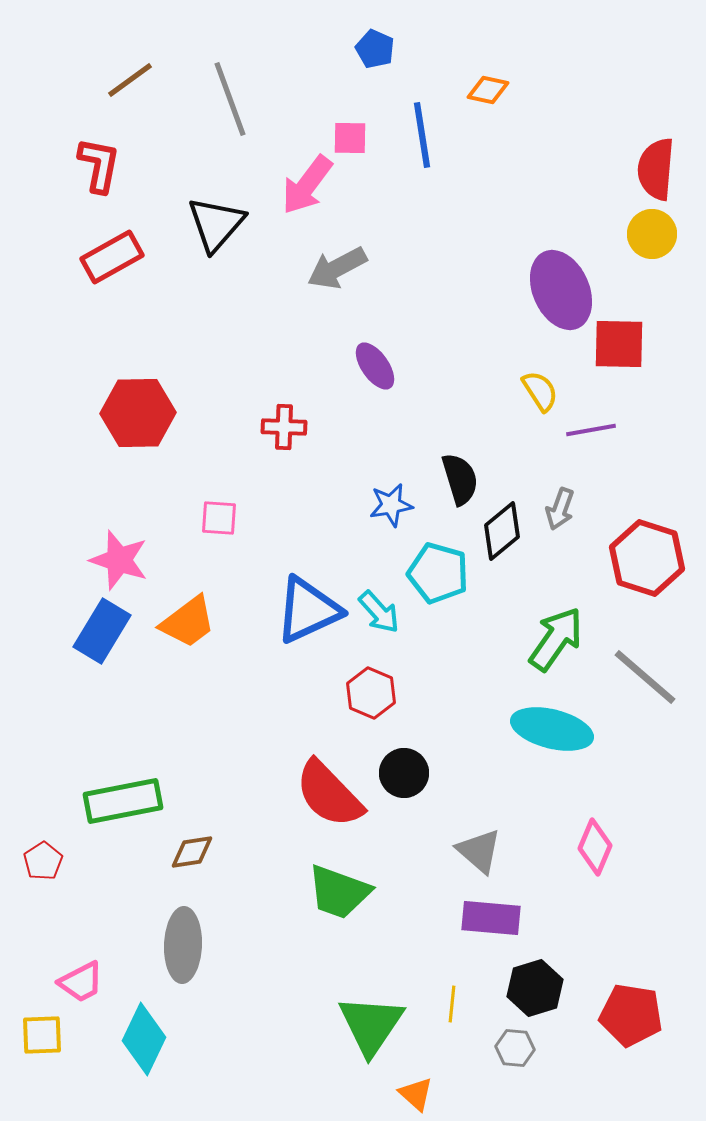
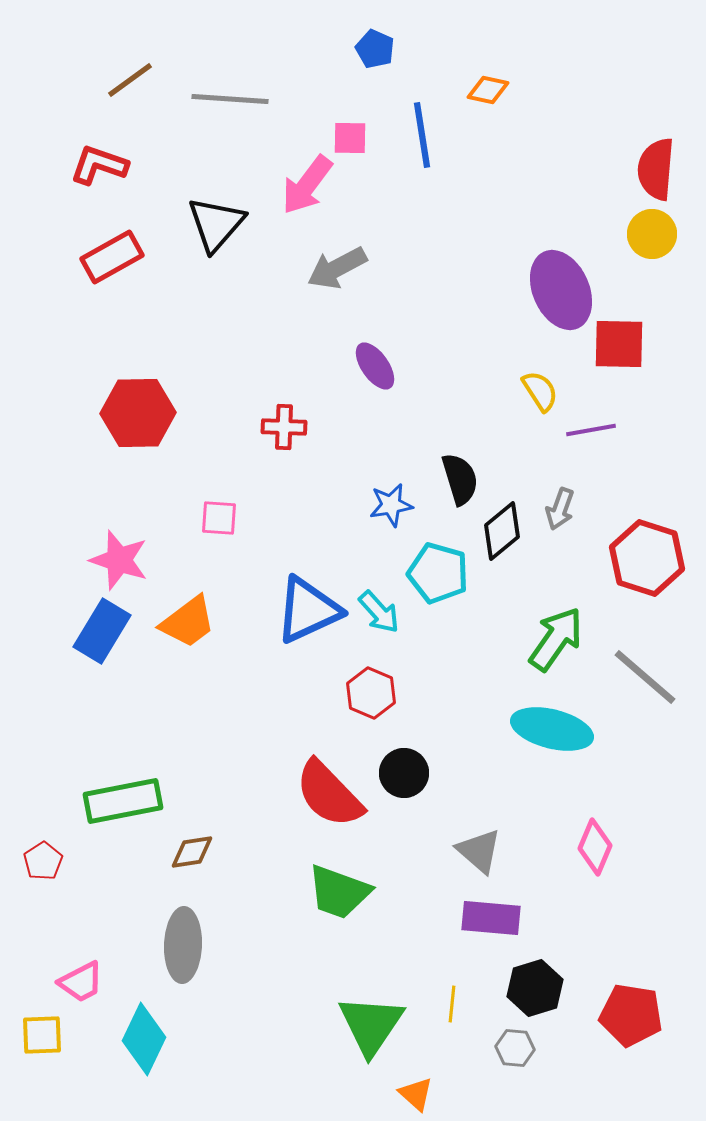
gray line at (230, 99): rotated 66 degrees counterclockwise
red L-shape at (99, 165): rotated 82 degrees counterclockwise
